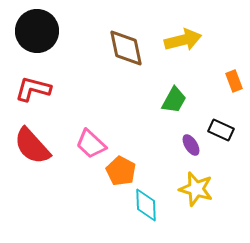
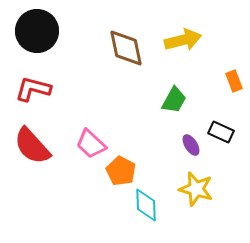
black rectangle: moved 2 px down
